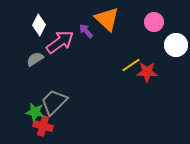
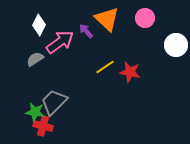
pink circle: moved 9 px left, 4 px up
yellow line: moved 26 px left, 2 px down
red star: moved 17 px left; rotated 10 degrees clockwise
